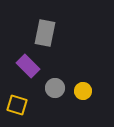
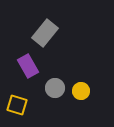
gray rectangle: rotated 28 degrees clockwise
purple rectangle: rotated 15 degrees clockwise
yellow circle: moved 2 px left
